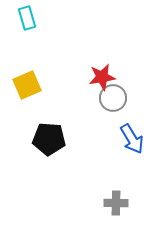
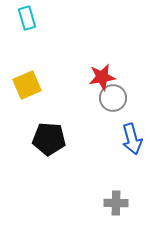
blue arrow: rotated 16 degrees clockwise
